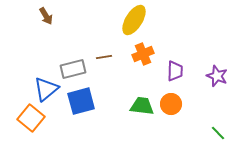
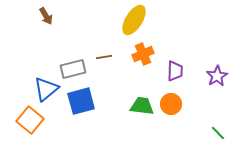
purple star: rotated 20 degrees clockwise
orange square: moved 1 px left, 2 px down
